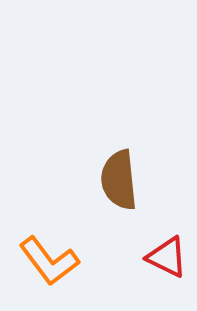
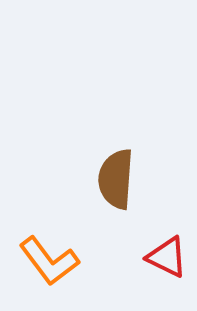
brown semicircle: moved 3 px left, 1 px up; rotated 10 degrees clockwise
